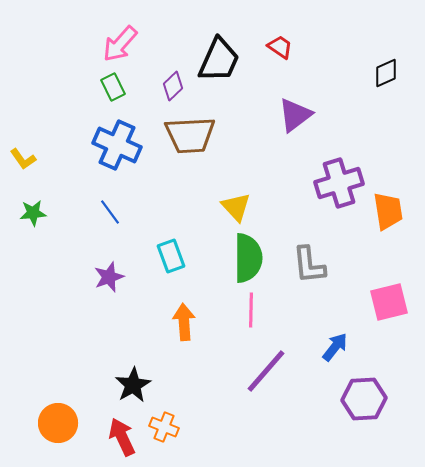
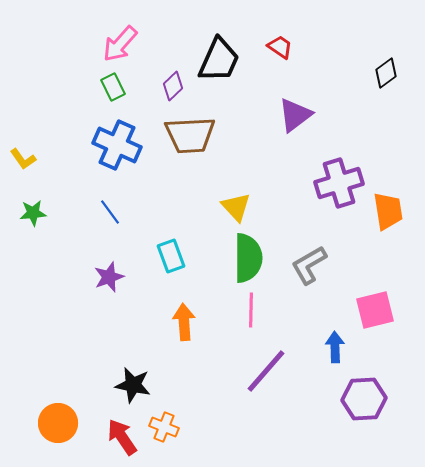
black diamond: rotated 12 degrees counterclockwise
gray L-shape: rotated 66 degrees clockwise
pink square: moved 14 px left, 8 px down
blue arrow: rotated 40 degrees counterclockwise
black star: rotated 30 degrees counterclockwise
red arrow: rotated 9 degrees counterclockwise
